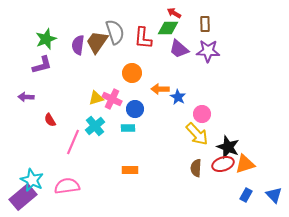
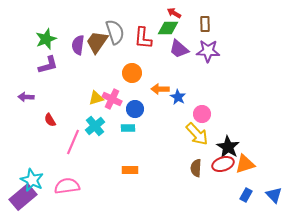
purple L-shape: moved 6 px right
black star: rotated 10 degrees clockwise
